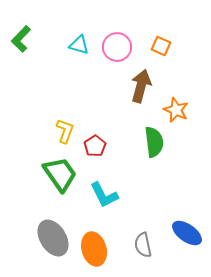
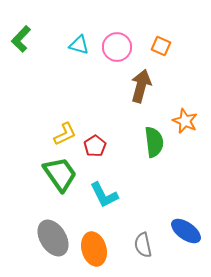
orange star: moved 9 px right, 11 px down
yellow L-shape: moved 3 px down; rotated 45 degrees clockwise
blue ellipse: moved 1 px left, 2 px up
